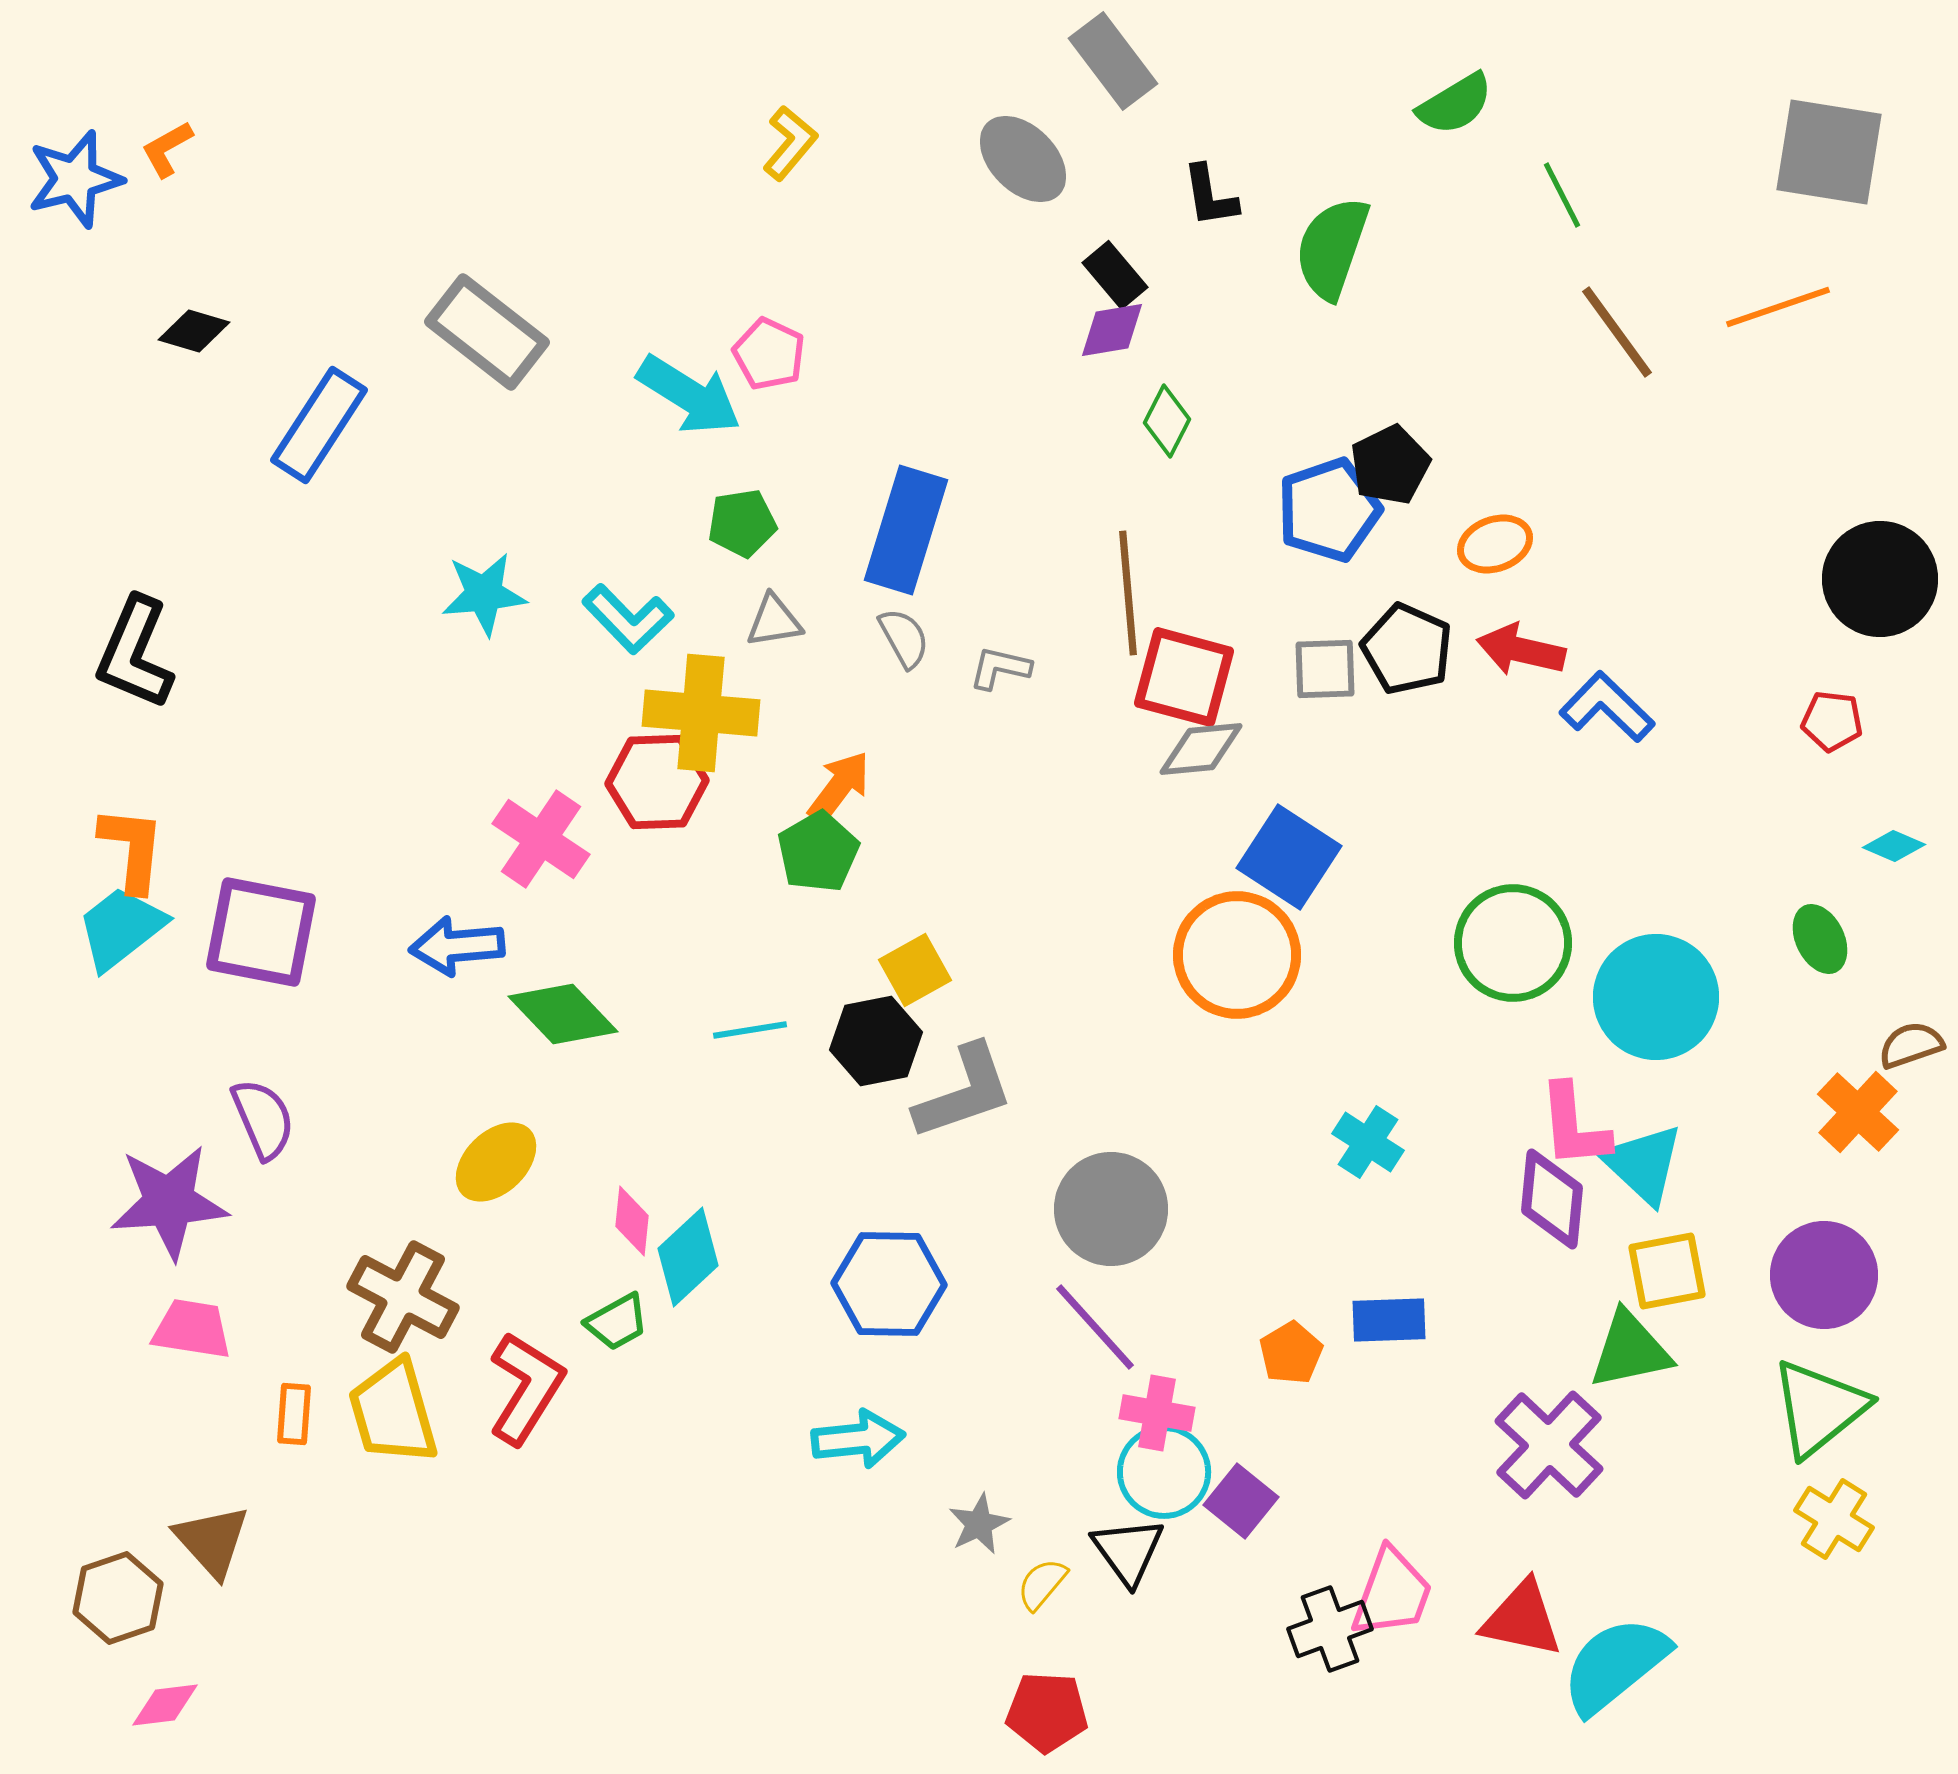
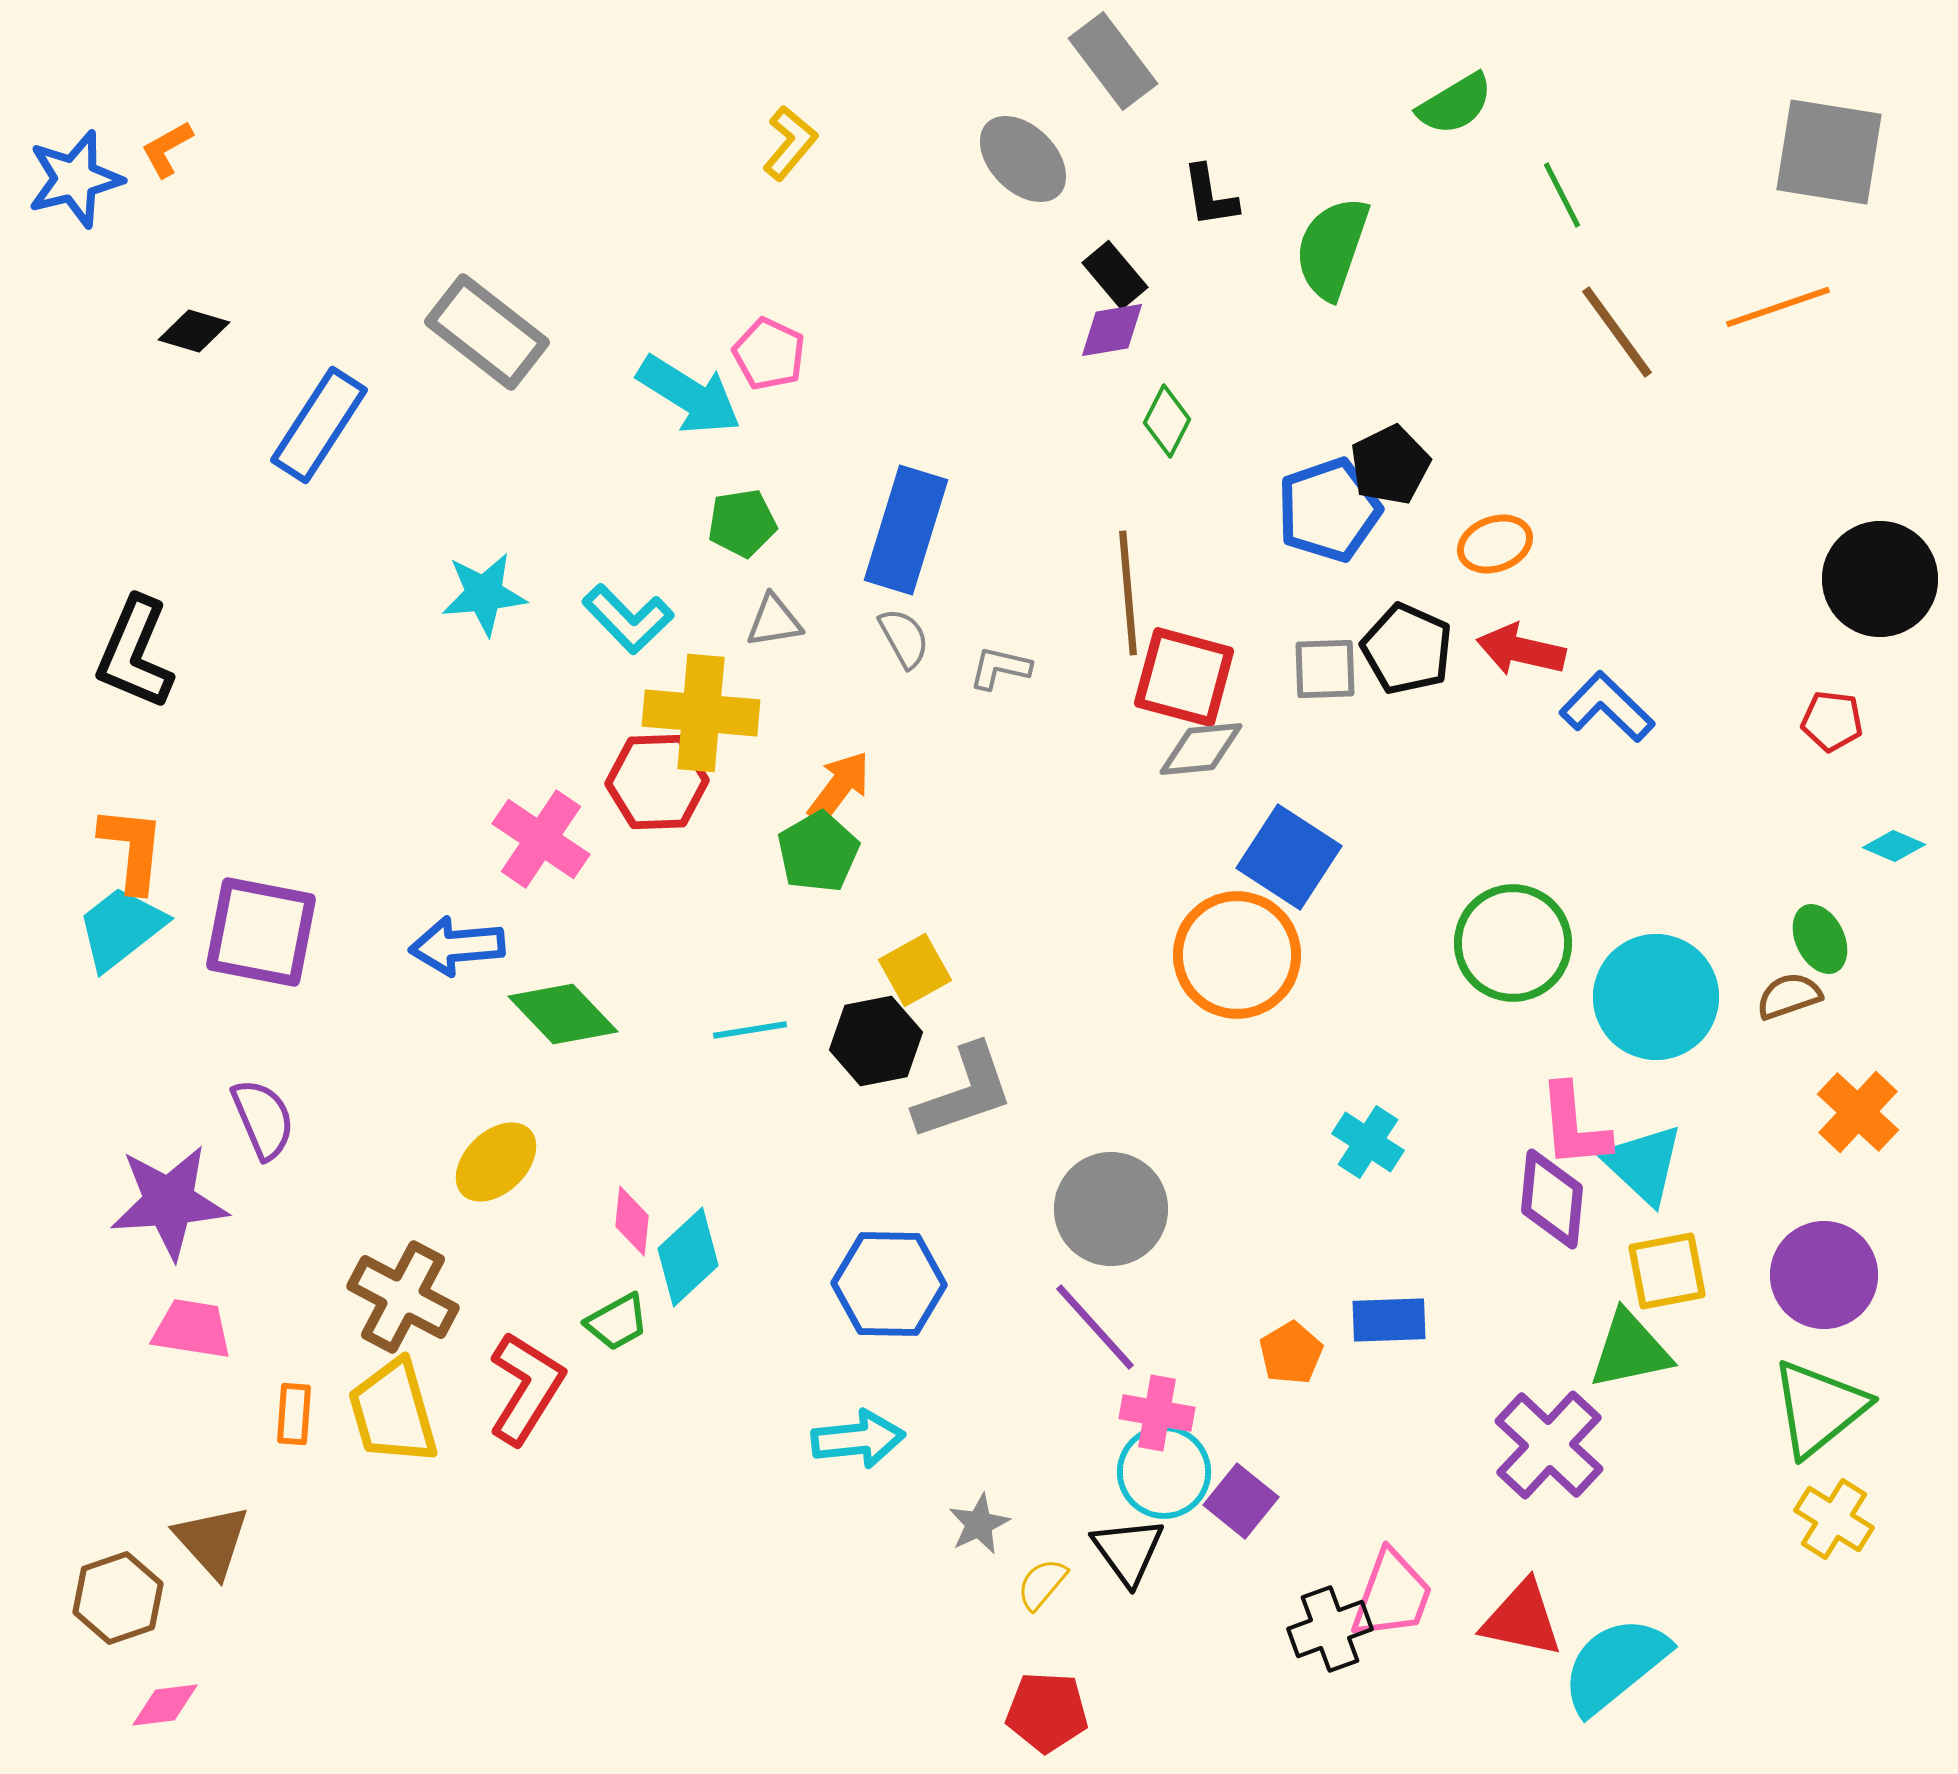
brown semicircle at (1911, 1045): moved 122 px left, 49 px up
pink trapezoid at (1392, 1593): moved 2 px down
